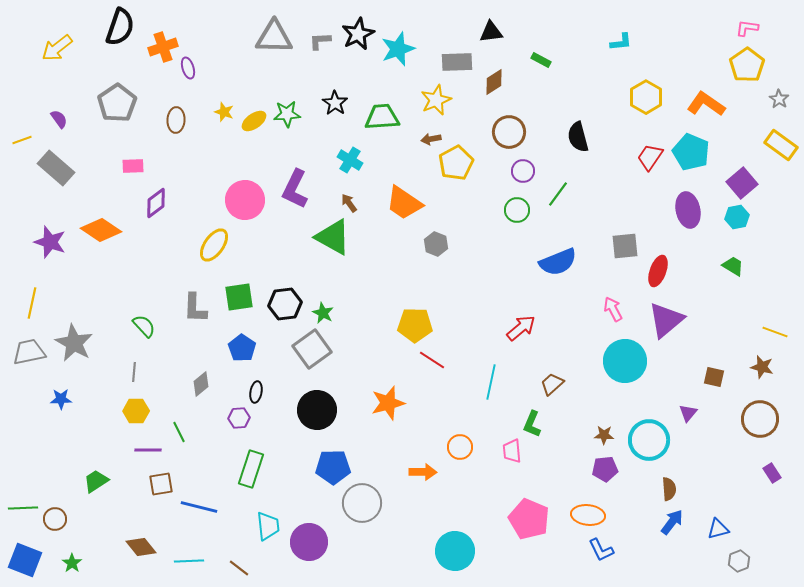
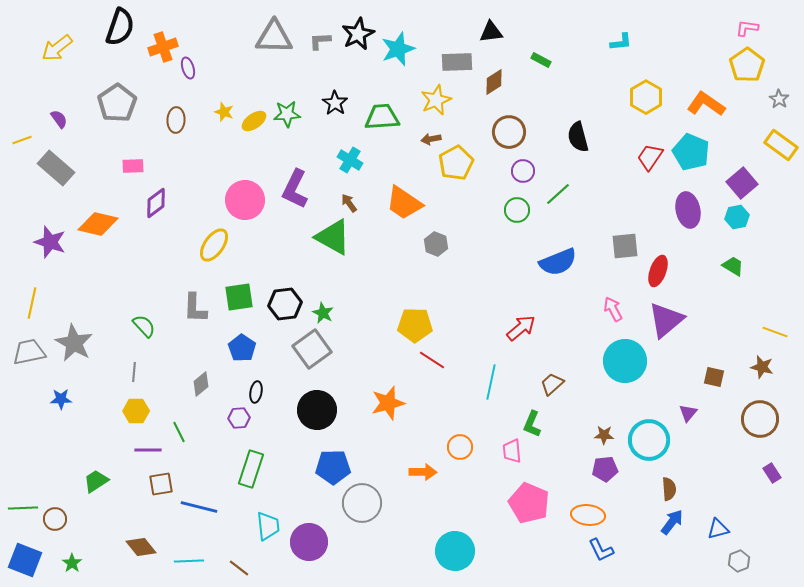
green line at (558, 194): rotated 12 degrees clockwise
orange diamond at (101, 230): moved 3 px left, 6 px up; rotated 21 degrees counterclockwise
pink pentagon at (529, 519): moved 16 px up
